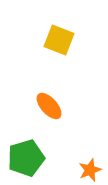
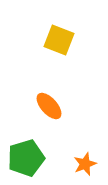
orange star: moved 5 px left, 6 px up
